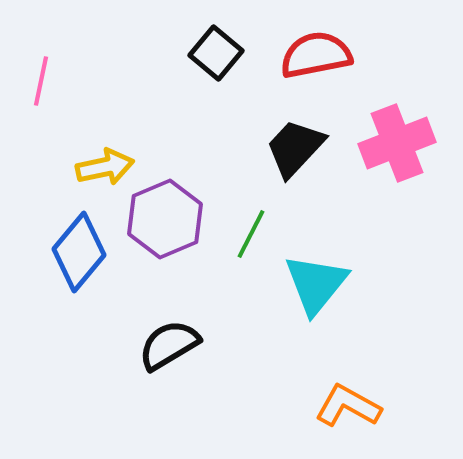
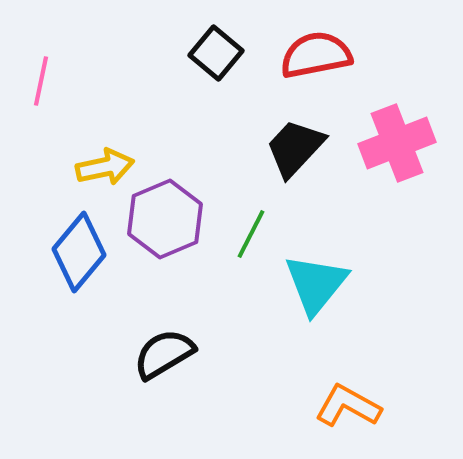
black semicircle: moved 5 px left, 9 px down
